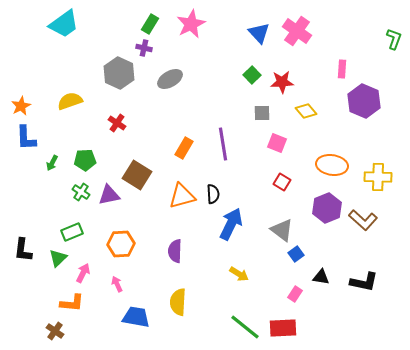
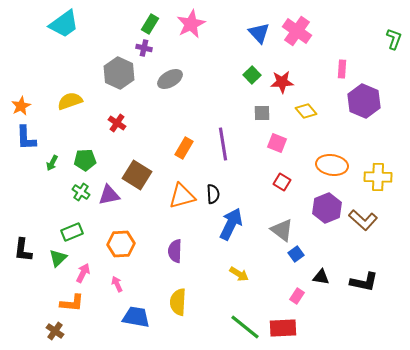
pink rectangle at (295, 294): moved 2 px right, 2 px down
